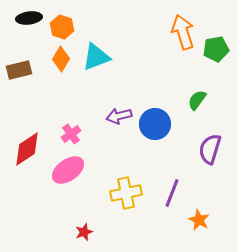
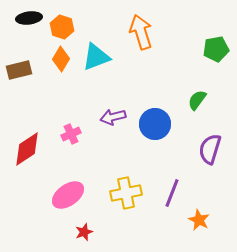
orange arrow: moved 42 px left
purple arrow: moved 6 px left, 1 px down
pink cross: rotated 12 degrees clockwise
pink ellipse: moved 25 px down
